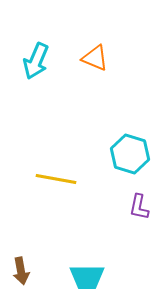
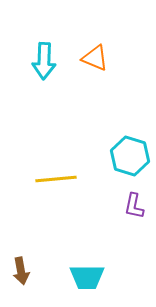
cyan arrow: moved 8 px right; rotated 21 degrees counterclockwise
cyan hexagon: moved 2 px down
yellow line: rotated 15 degrees counterclockwise
purple L-shape: moved 5 px left, 1 px up
